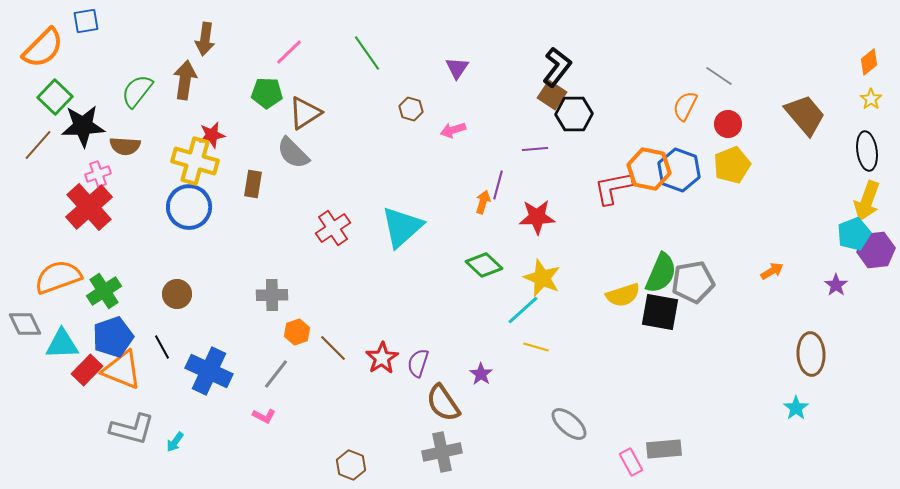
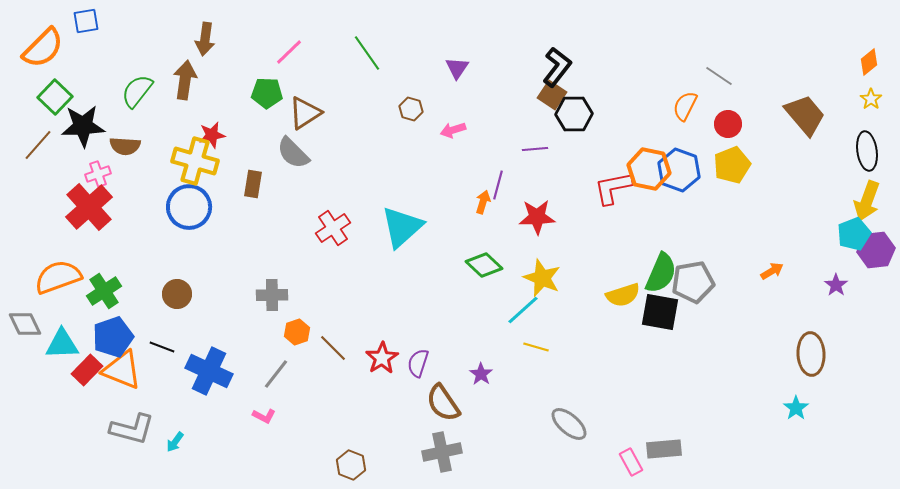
black line at (162, 347): rotated 40 degrees counterclockwise
